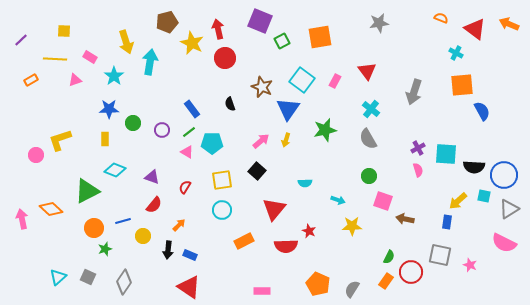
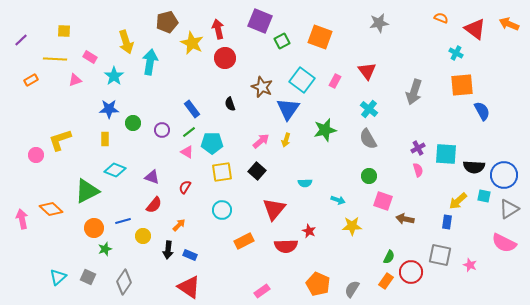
orange square at (320, 37): rotated 30 degrees clockwise
cyan cross at (371, 109): moved 2 px left
yellow square at (222, 180): moved 8 px up
pink rectangle at (262, 291): rotated 35 degrees counterclockwise
